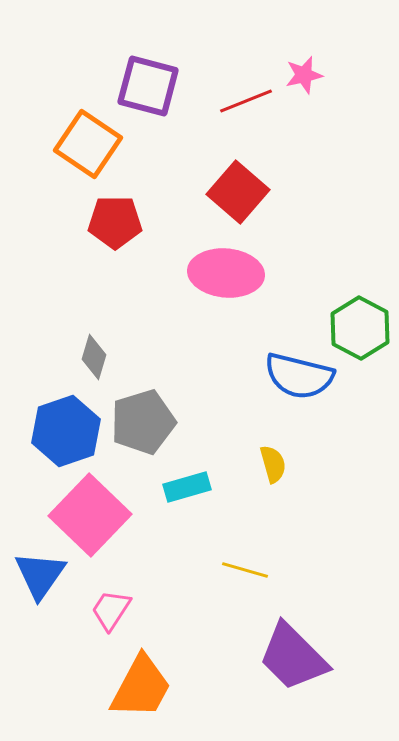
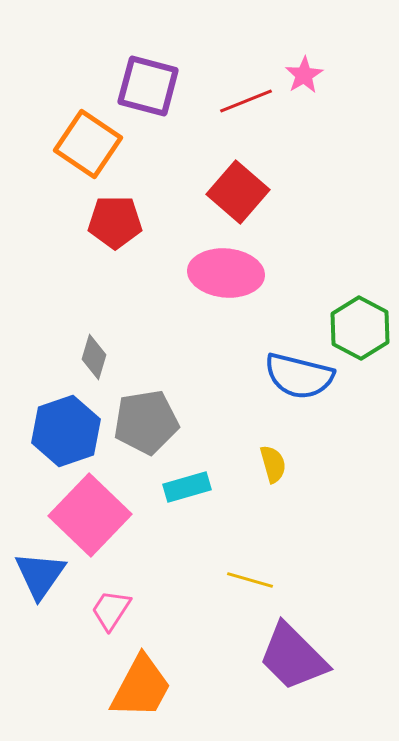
pink star: rotated 18 degrees counterclockwise
gray pentagon: moved 3 px right; rotated 8 degrees clockwise
yellow line: moved 5 px right, 10 px down
